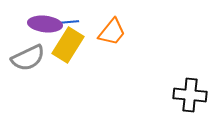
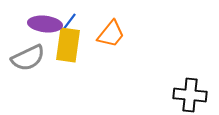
blue line: rotated 48 degrees counterclockwise
orange trapezoid: moved 1 px left, 2 px down
yellow rectangle: rotated 24 degrees counterclockwise
